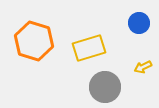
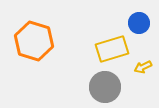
yellow rectangle: moved 23 px right, 1 px down
